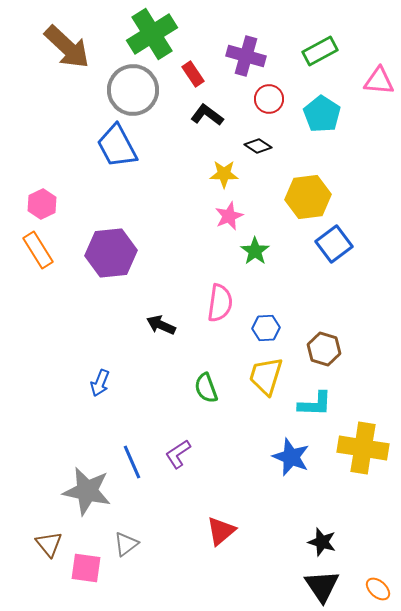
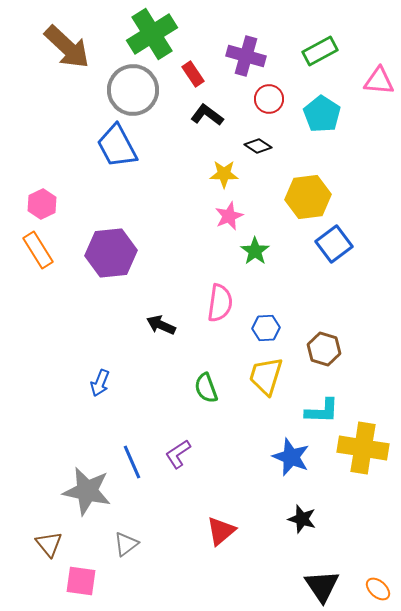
cyan L-shape: moved 7 px right, 7 px down
black star: moved 20 px left, 23 px up
pink square: moved 5 px left, 13 px down
